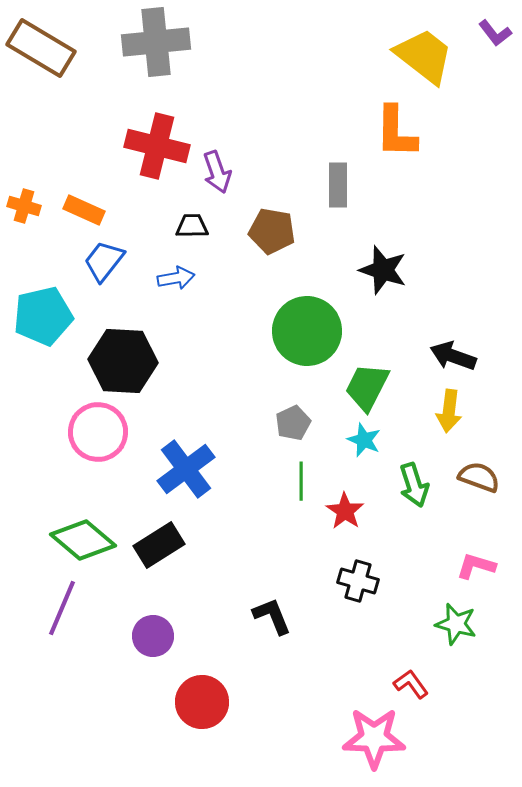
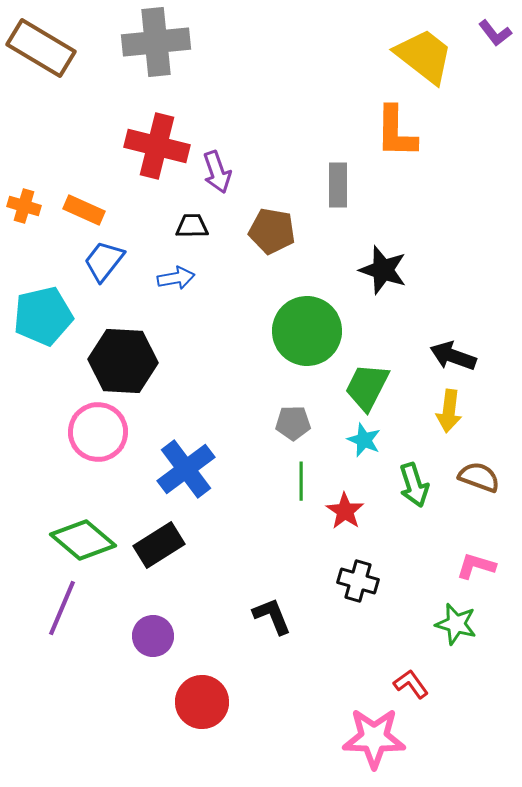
gray pentagon: rotated 24 degrees clockwise
